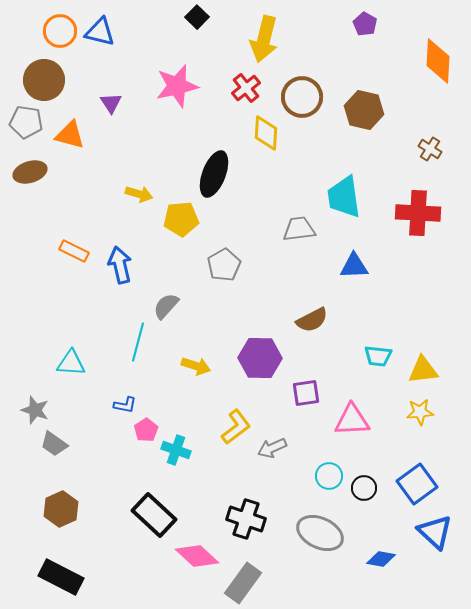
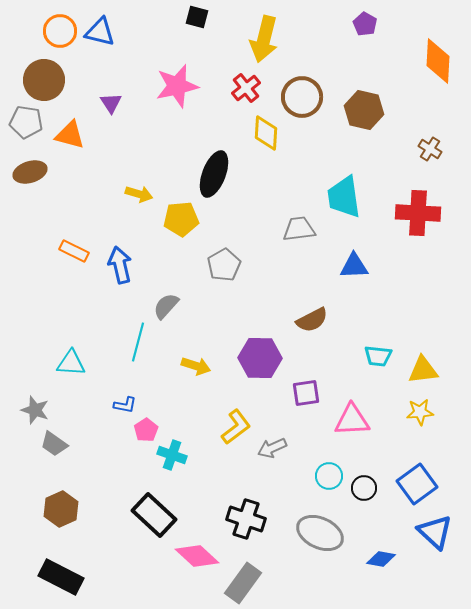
black square at (197, 17): rotated 30 degrees counterclockwise
cyan cross at (176, 450): moved 4 px left, 5 px down
